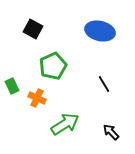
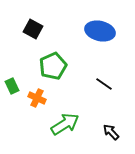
black line: rotated 24 degrees counterclockwise
